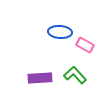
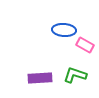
blue ellipse: moved 4 px right, 2 px up
green L-shape: rotated 30 degrees counterclockwise
